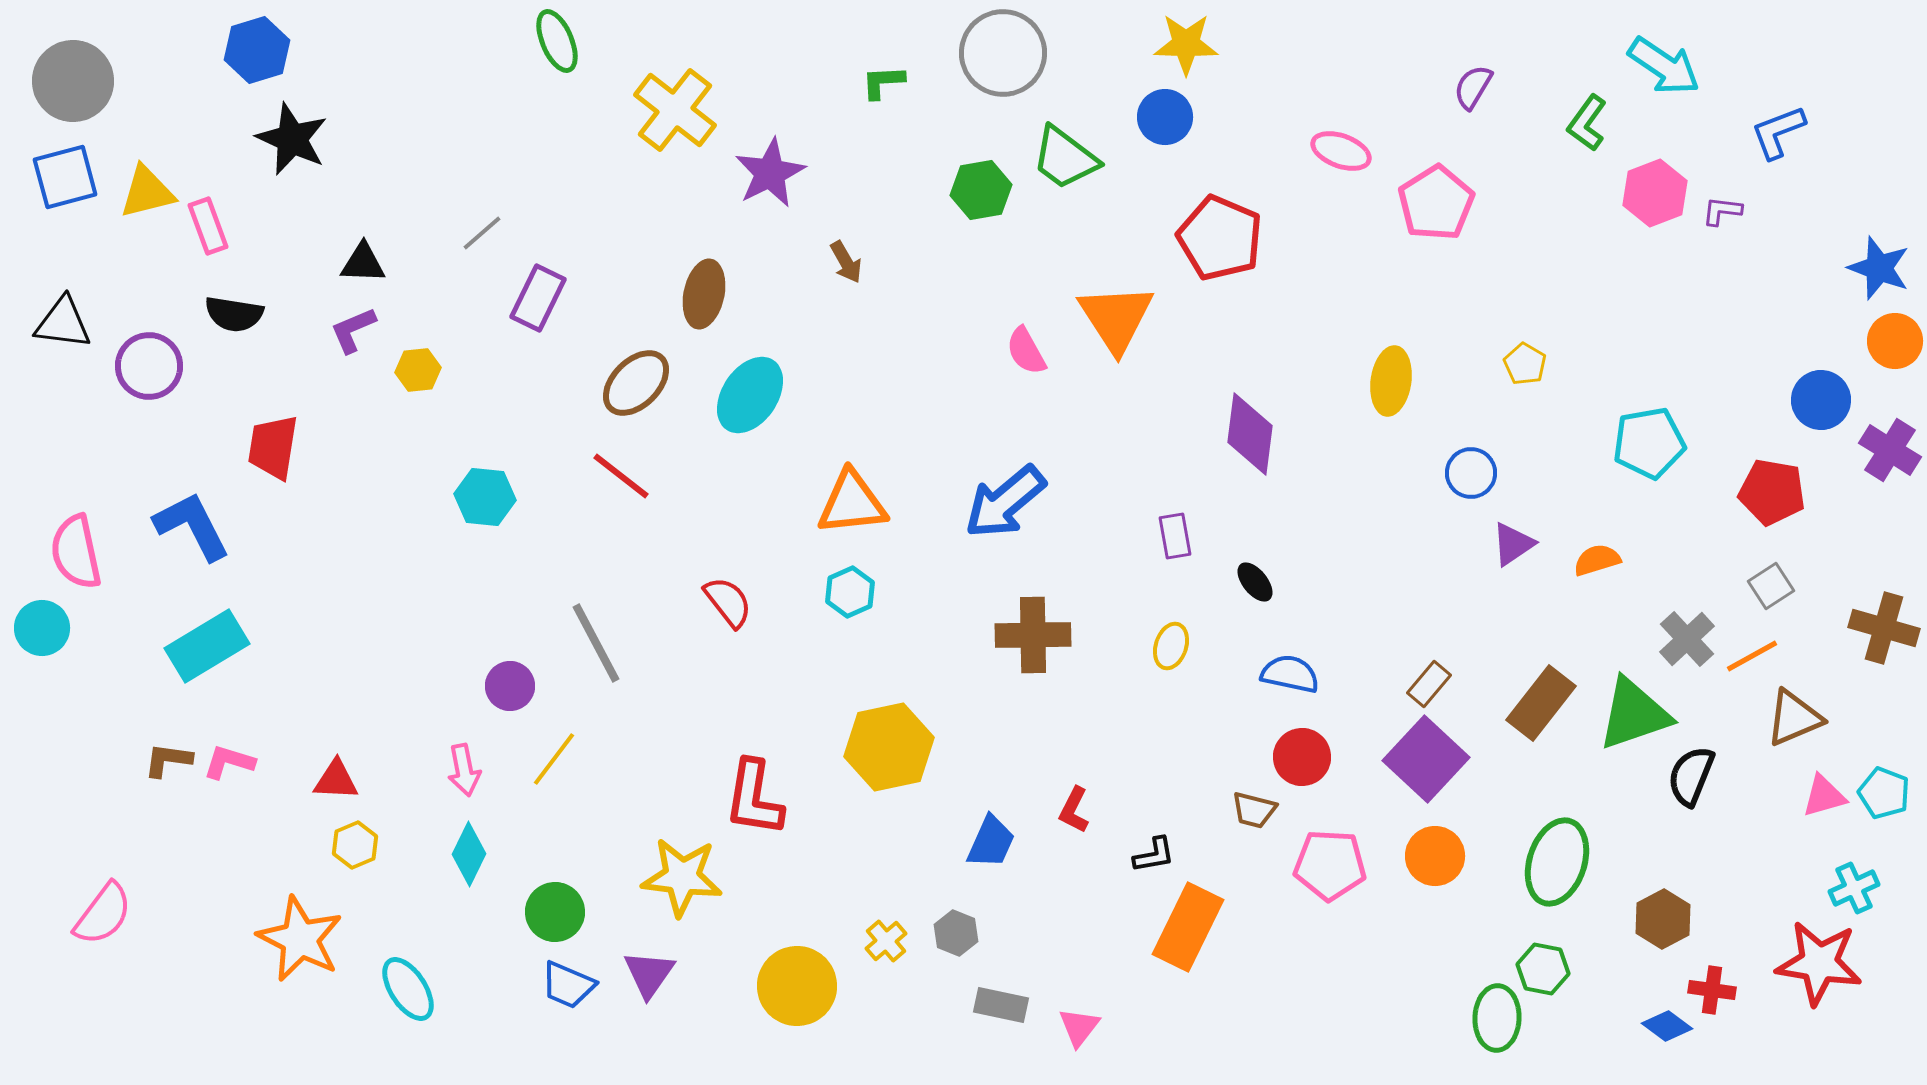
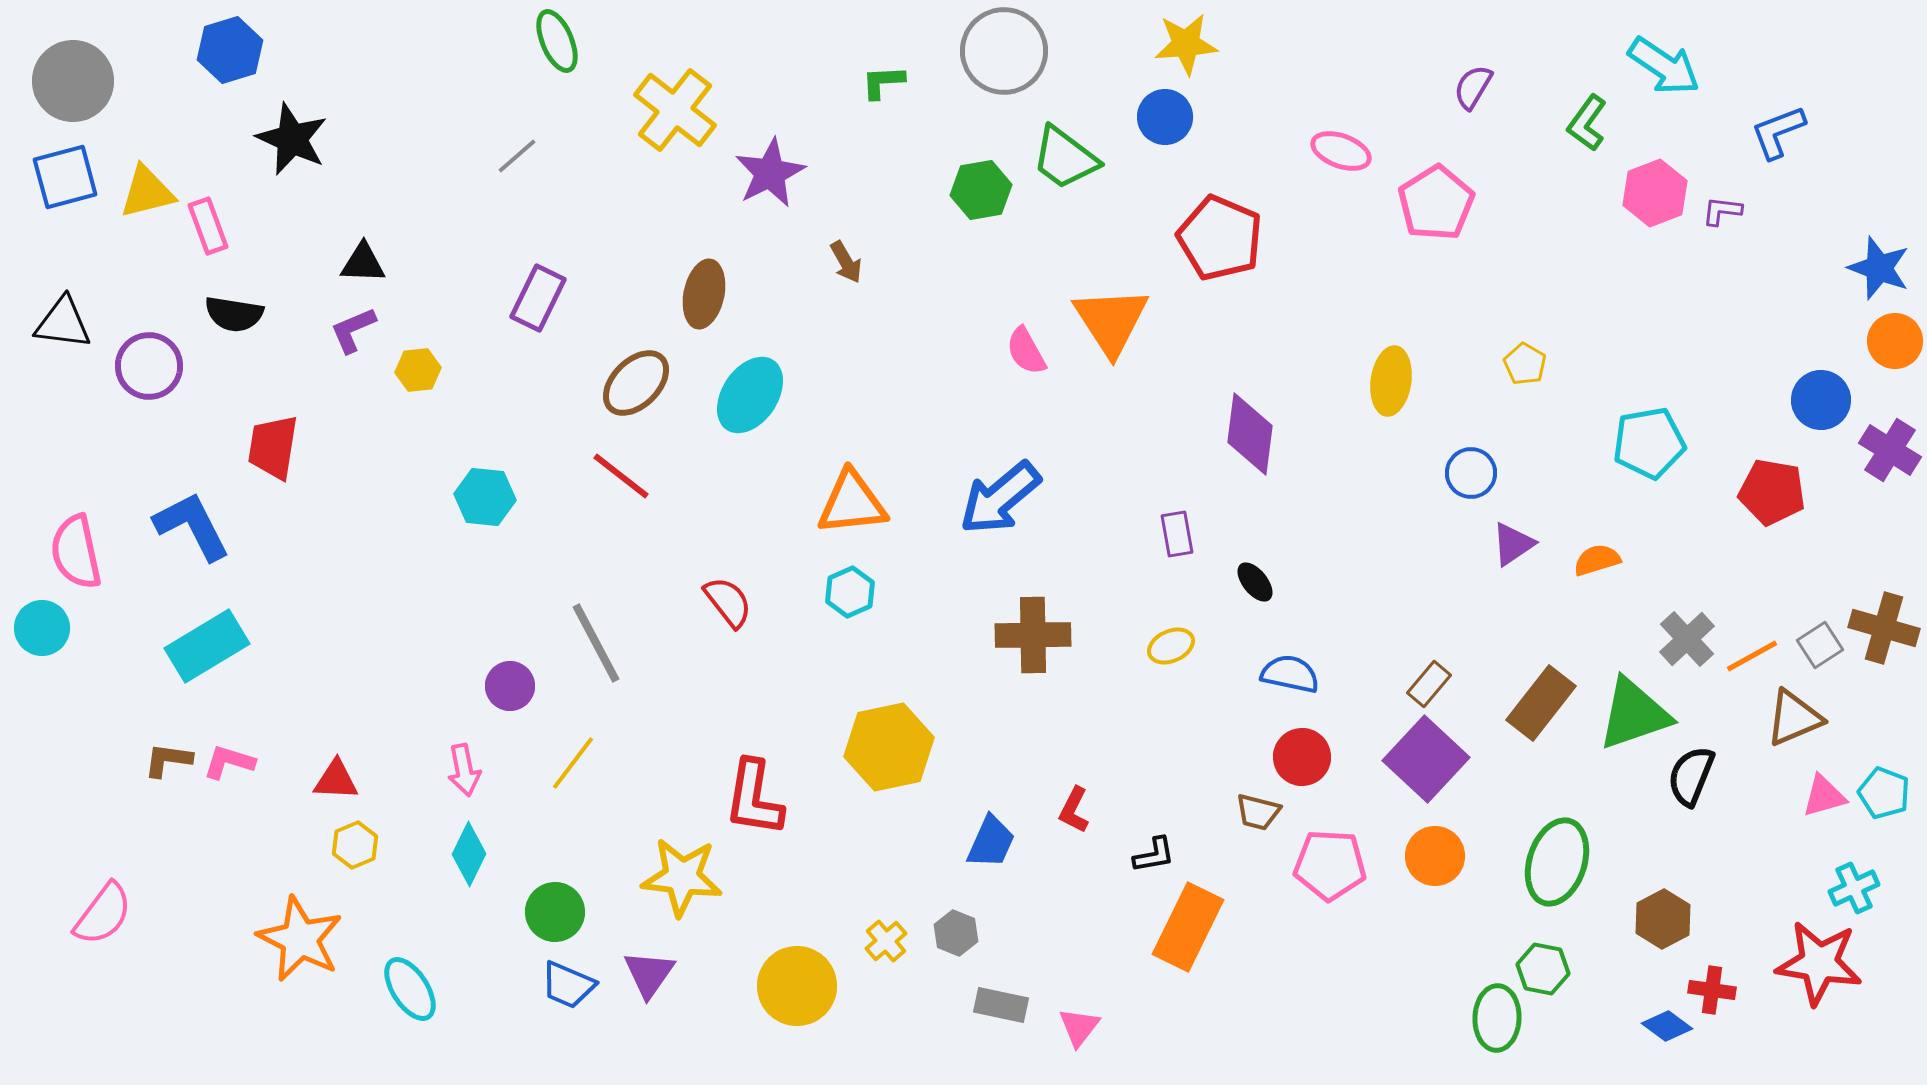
yellow star at (1186, 44): rotated 6 degrees counterclockwise
blue hexagon at (257, 50): moved 27 px left
gray circle at (1003, 53): moved 1 px right, 2 px up
gray line at (482, 233): moved 35 px right, 77 px up
orange triangle at (1116, 318): moved 5 px left, 3 px down
blue arrow at (1005, 502): moved 5 px left, 4 px up
purple rectangle at (1175, 536): moved 2 px right, 2 px up
gray square at (1771, 586): moved 49 px right, 59 px down
yellow ellipse at (1171, 646): rotated 48 degrees clockwise
yellow line at (554, 759): moved 19 px right, 4 px down
brown trapezoid at (1254, 810): moved 4 px right, 2 px down
cyan ellipse at (408, 989): moved 2 px right
